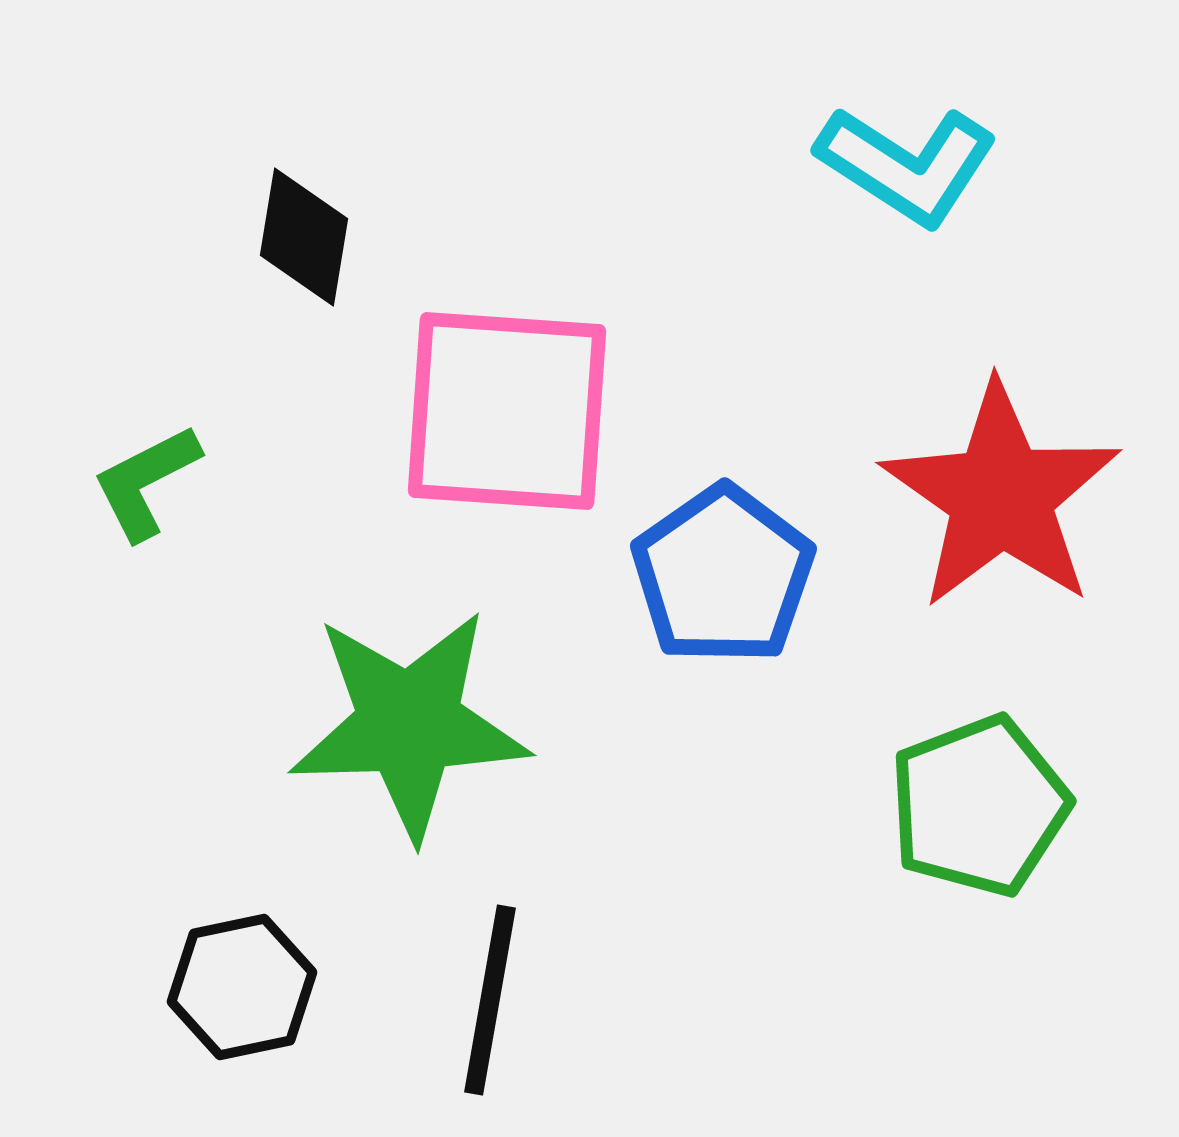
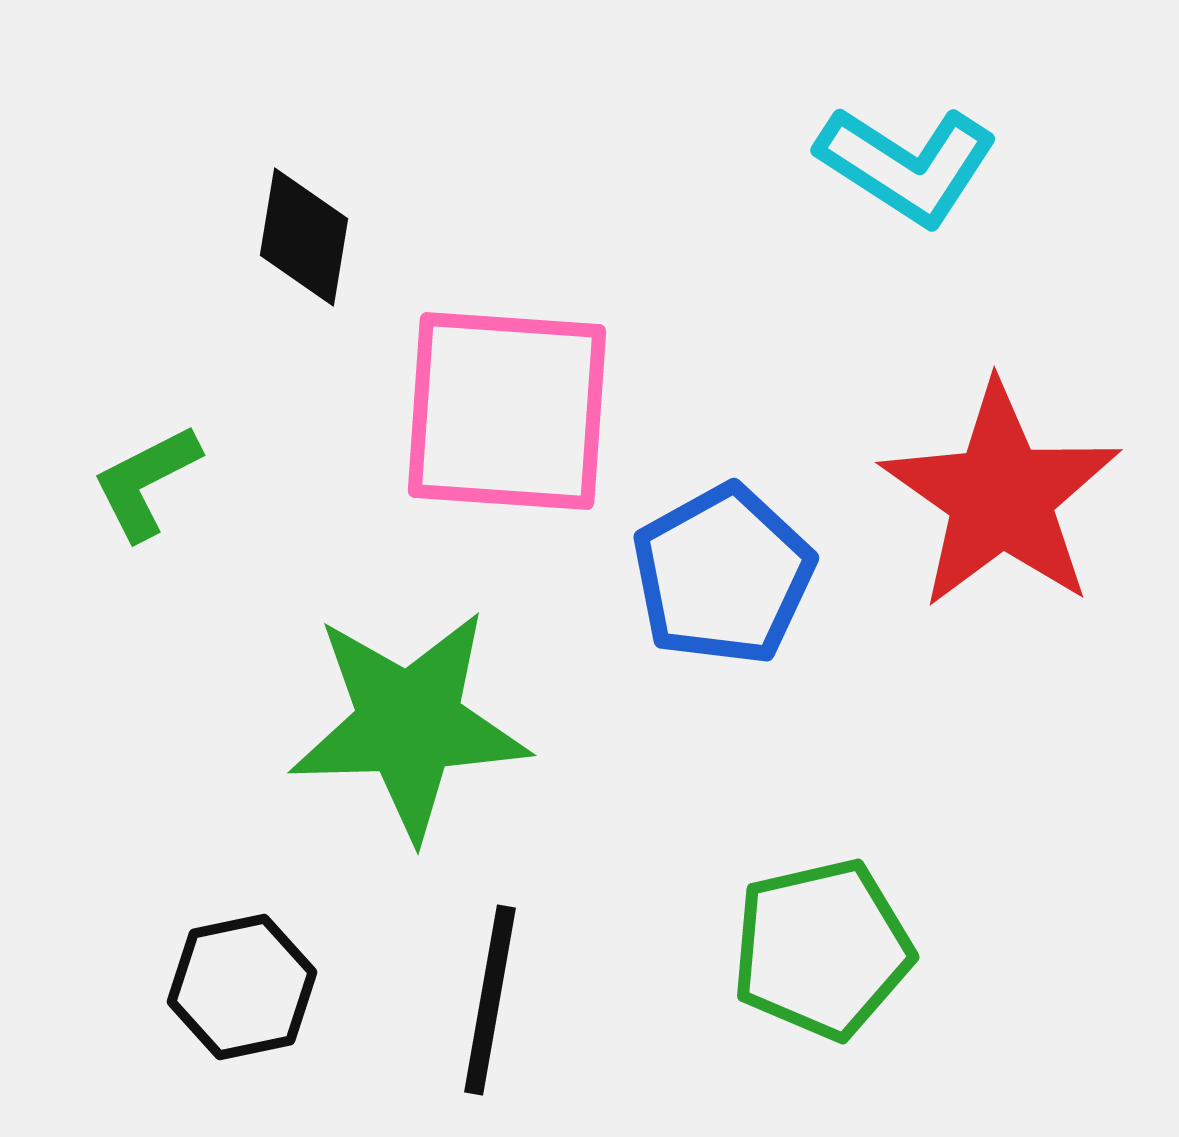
blue pentagon: rotated 6 degrees clockwise
green pentagon: moved 157 px left, 143 px down; rotated 8 degrees clockwise
